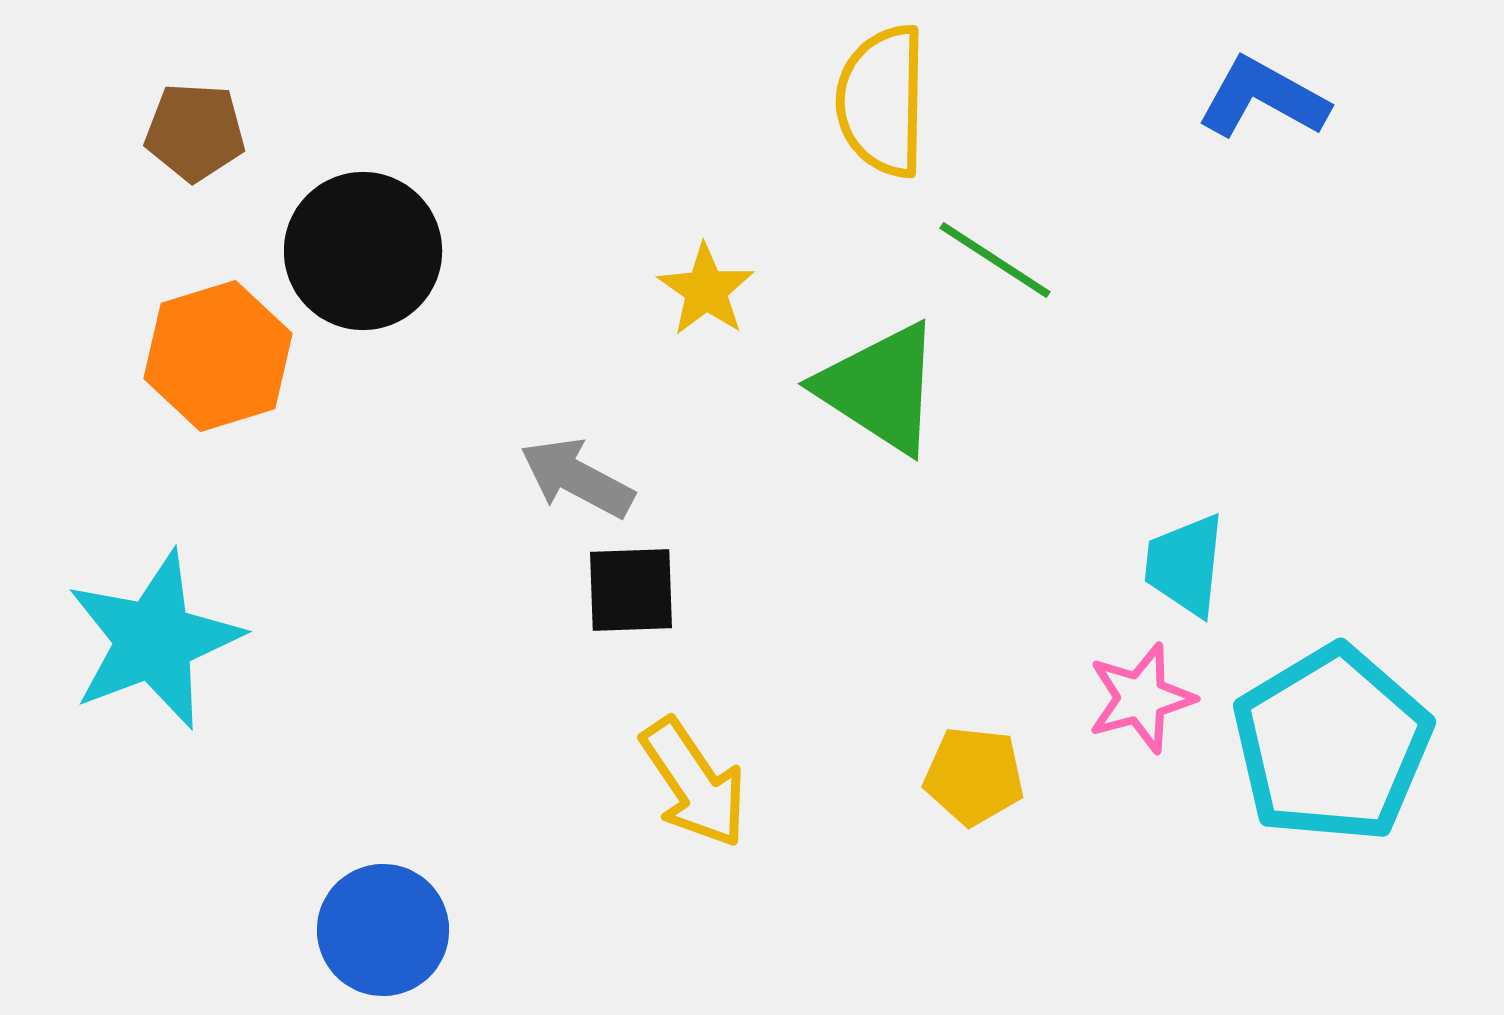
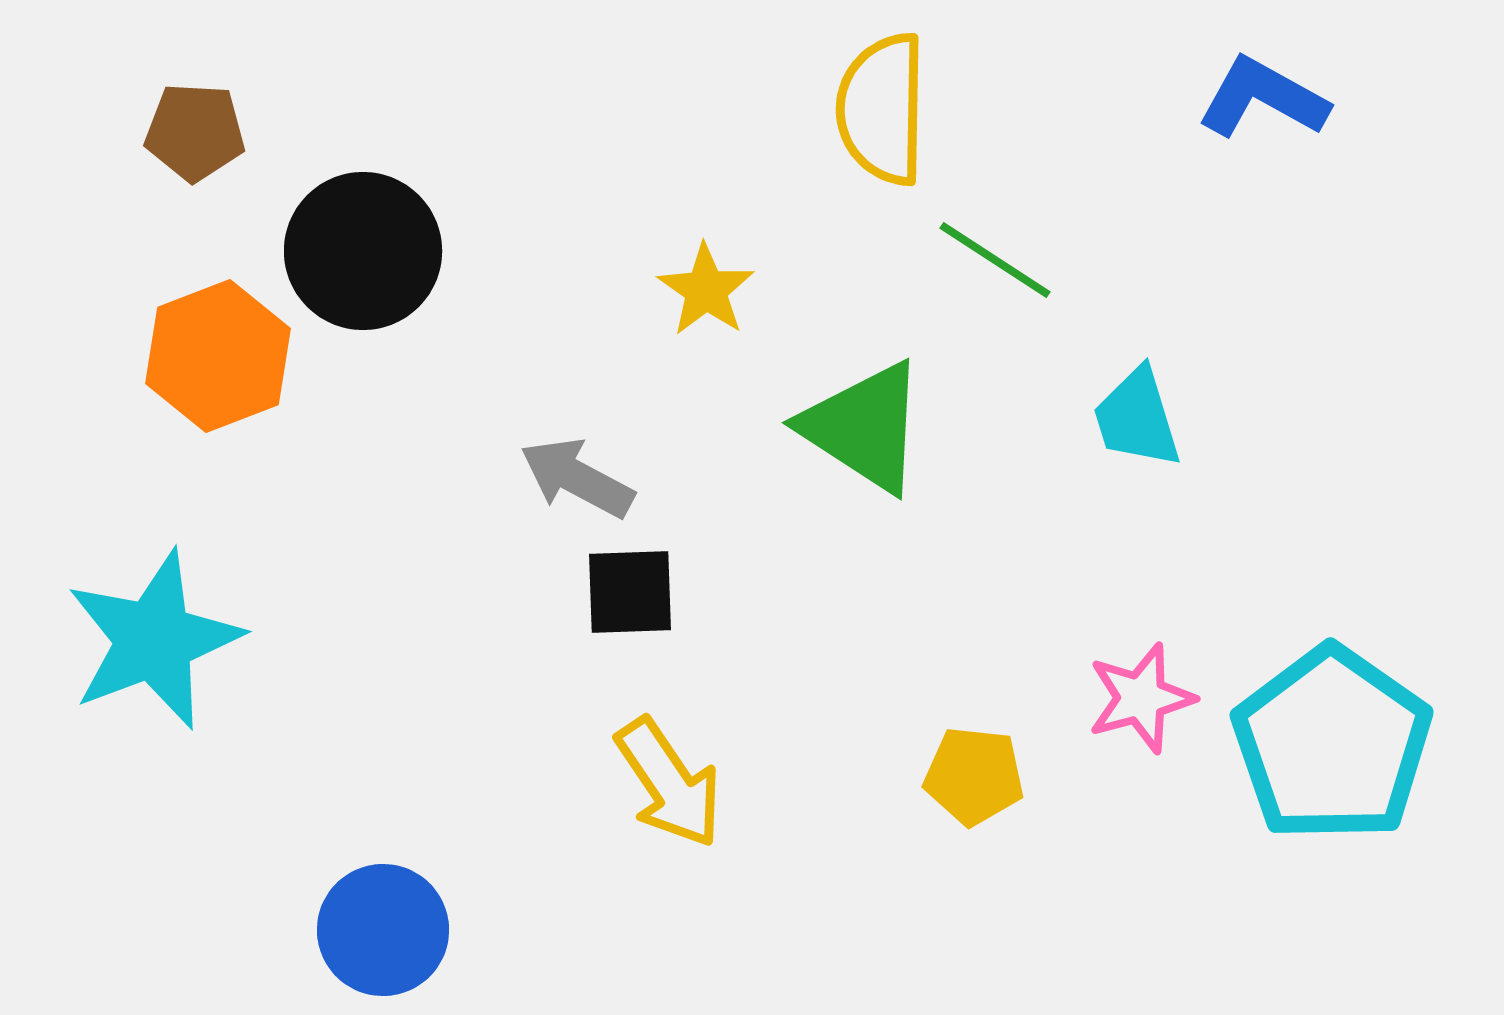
yellow semicircle: moved 8 px down
orange hexagon: rotated 4 degrees counterclockwise
green triangle: moved 16 px left, 39 px down
cyan trapezoid: moved 48 px left, 147 px up; rotated 23 degrees counterclockwise
black square: moved 1 px left, 2 px down
cyan pentagon: rotated 6 degrees counterclockwise
yellow arrow: moved 25 px left
